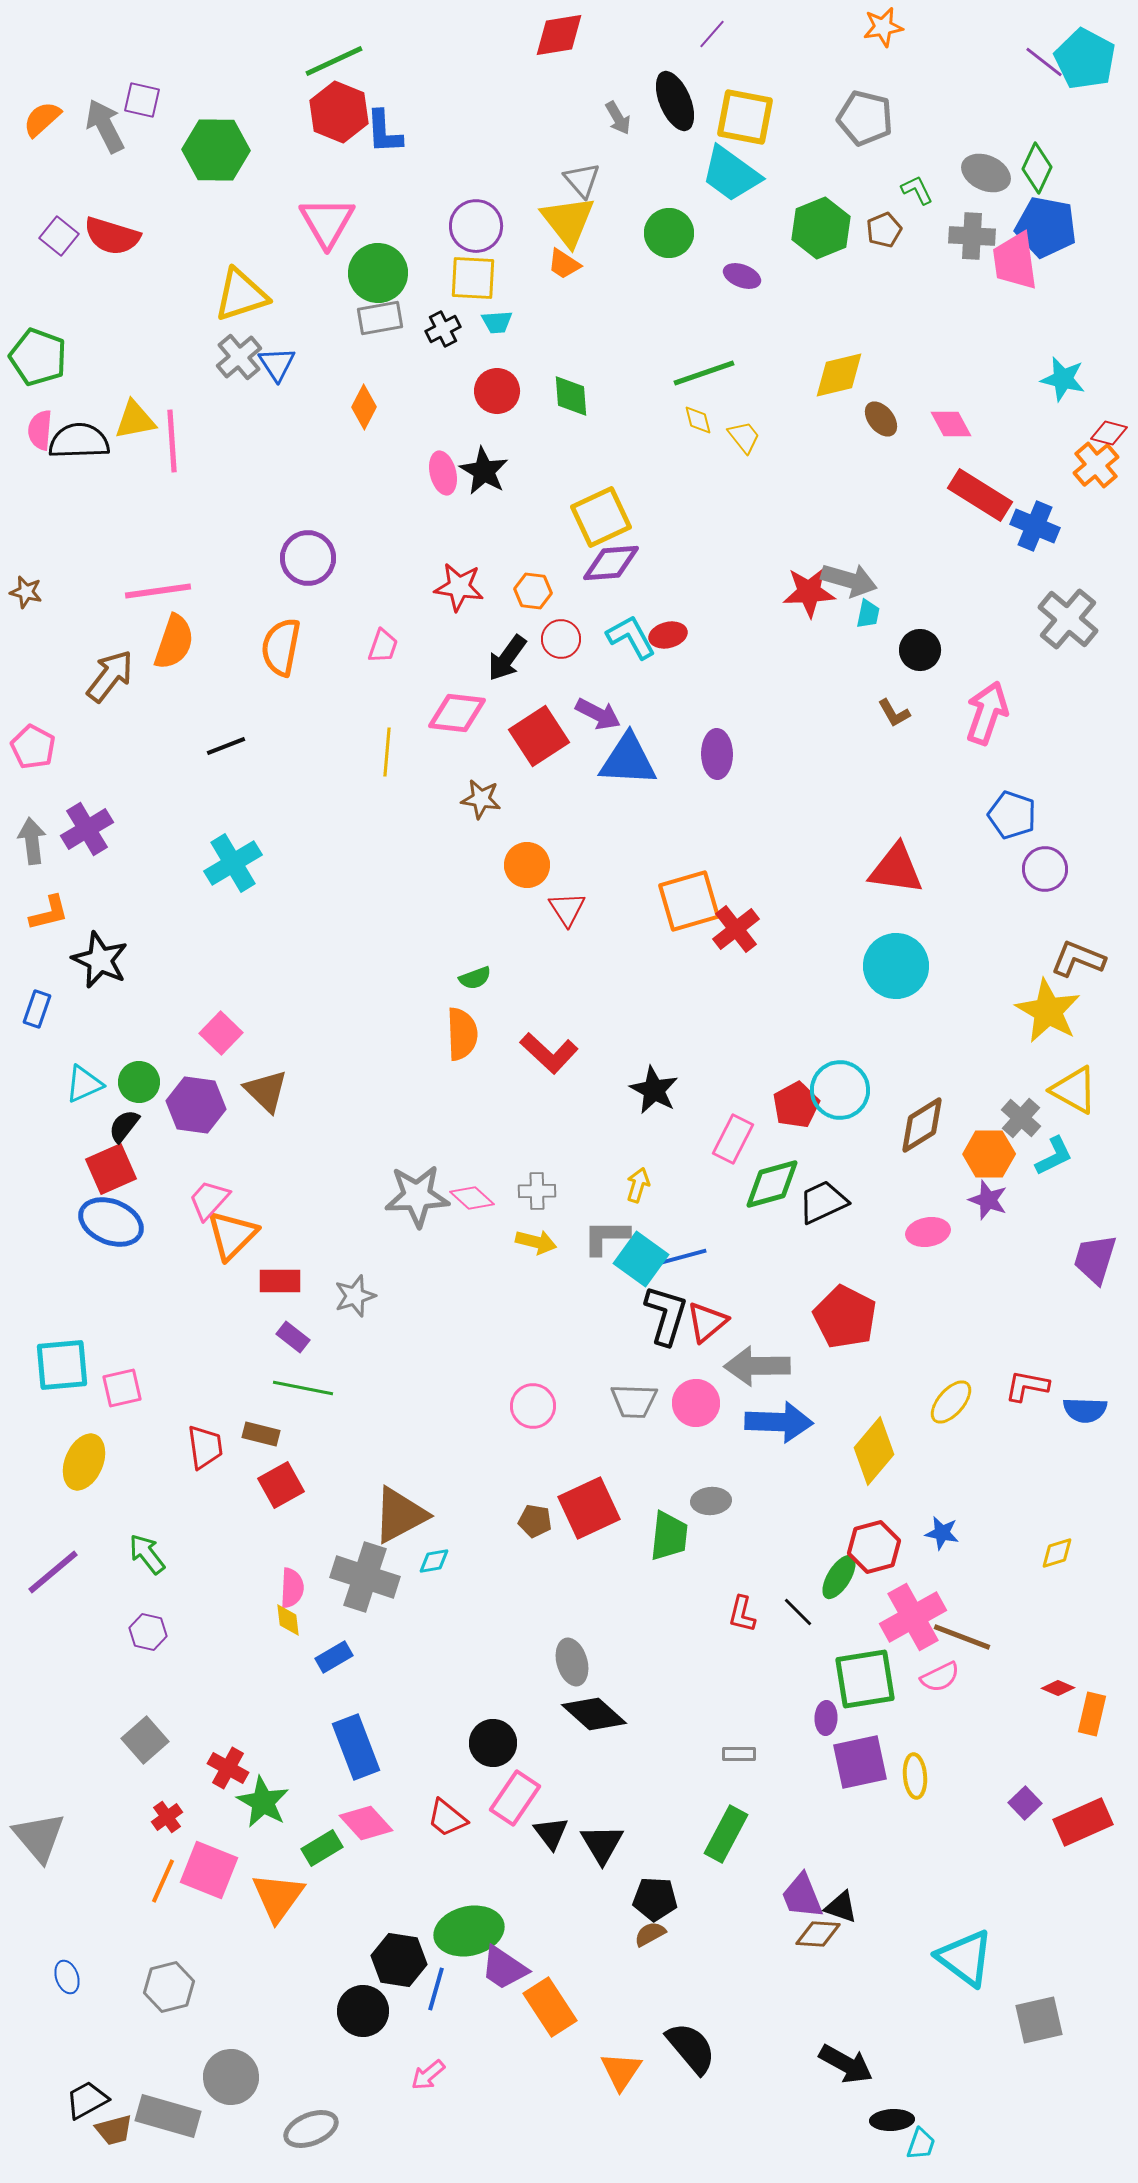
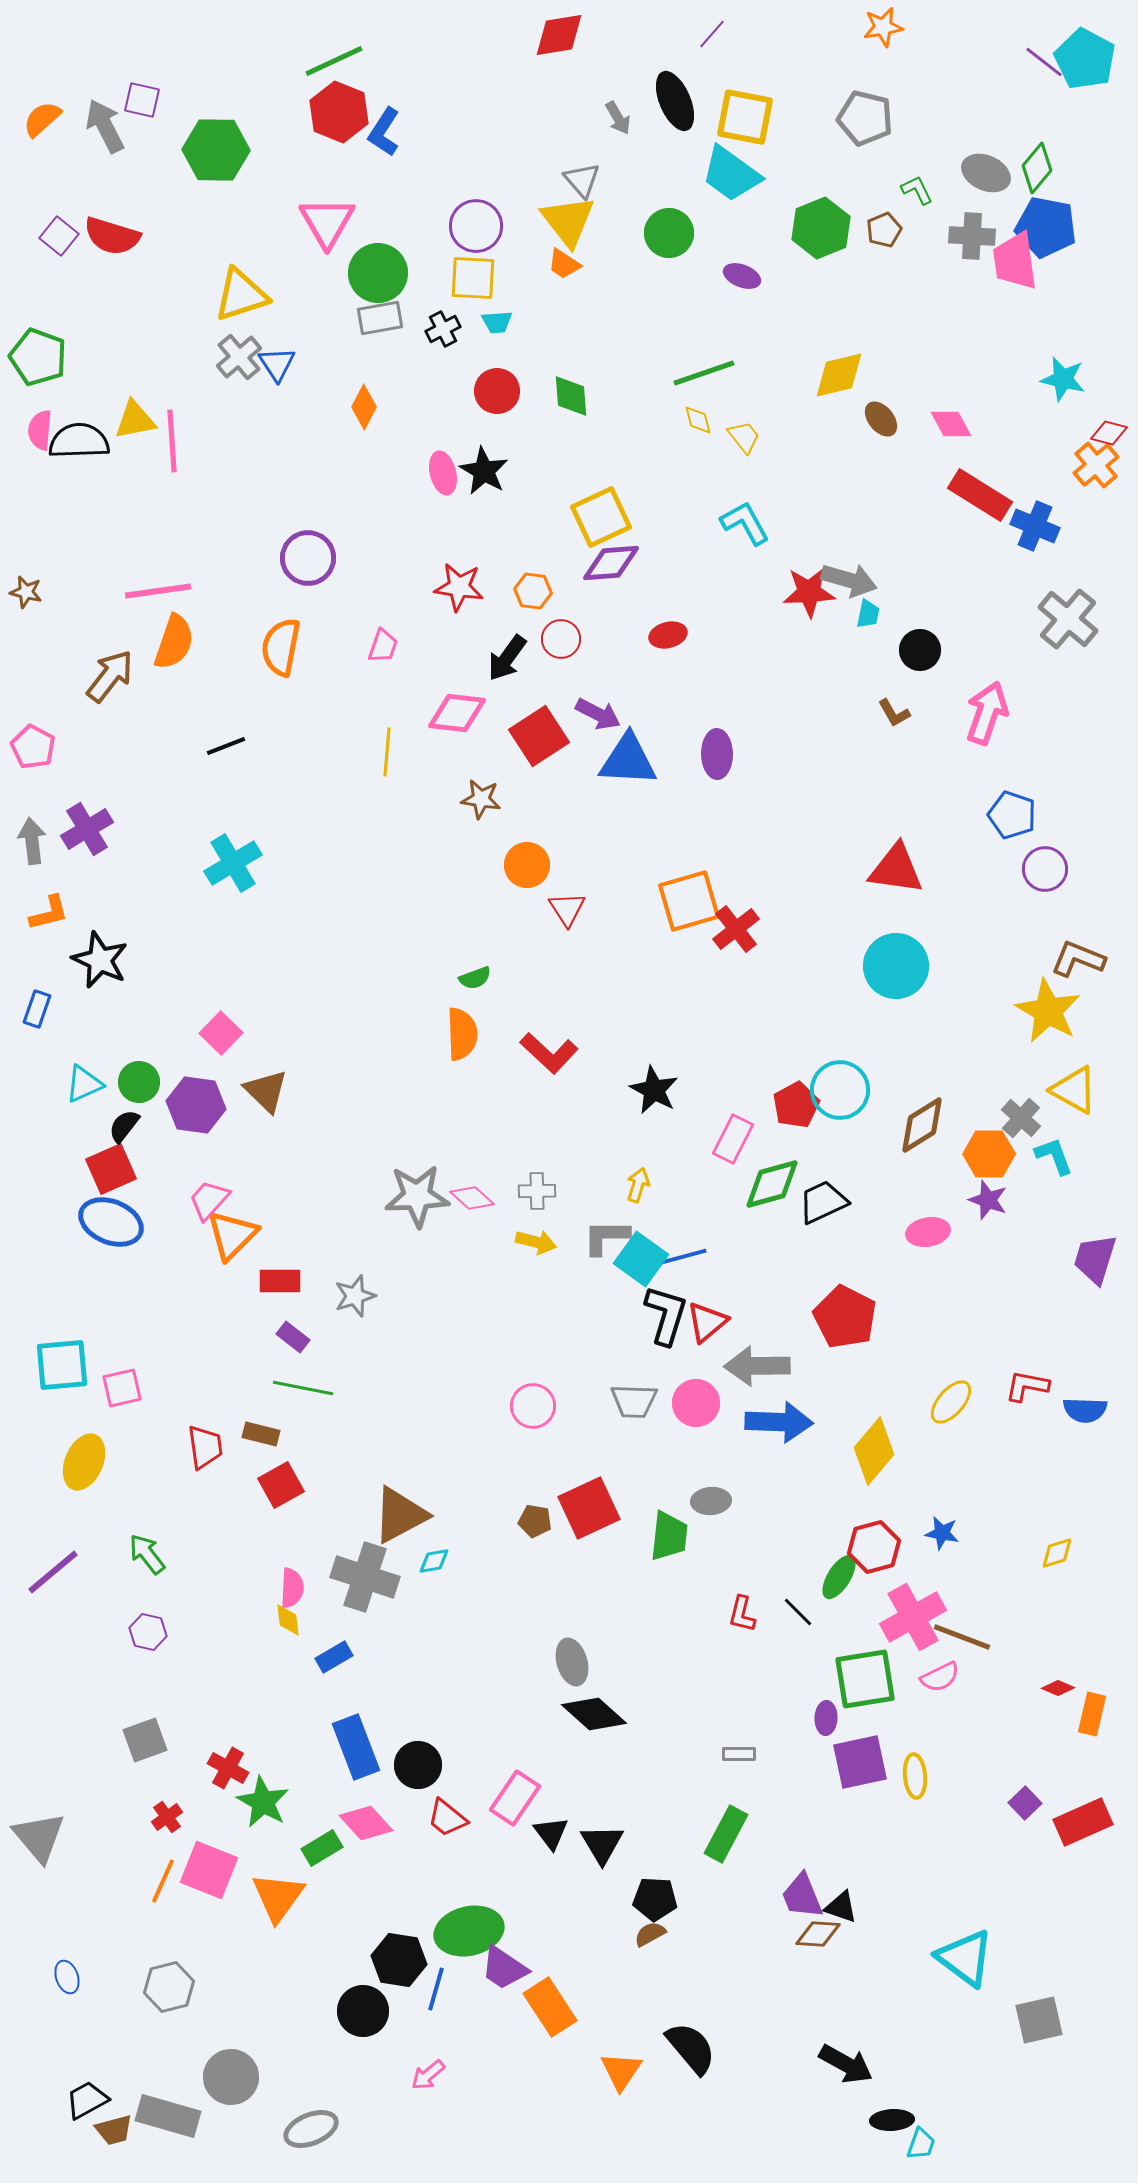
blue L-shape at (384, 132): rotated 36 degrees clockwise
green diamond at (1037, 168): rotated 15 degrees clockwise
cyan L-shape at (631, 637): moved 114 px right, 114 px up
cyan L-shape at (1054, 1156): rotated 84 degrees counterclockwise
gray square at (145, 1740): rotated 21 degrees clockwise
black circle at (493, 1743): moved 75 px left, 22 px down
